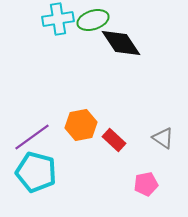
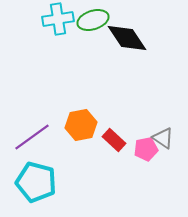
black diamond: moved 6 px right, 5 px up
cyan pentagon: moved 10 px down
pink pentagon: moved 35 px up
